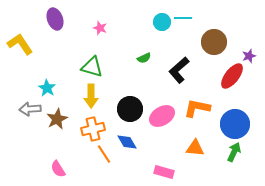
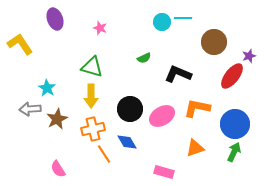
black L-shape: moved 1 px left, 4 px down; rotated 64 degrees clockwise
orange triangle: rotated 24 degrees counterclockwise
